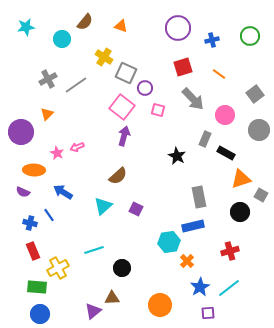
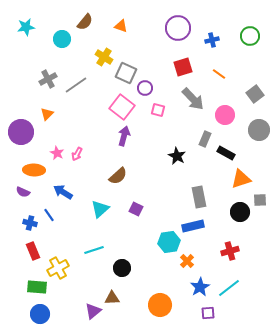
pink arrow at (77, 147): moved 7 px down; rotated 40 degrees counterclockwise
gray square at (261, 195): moved 1 px left, 5 px down; rotated 32 degrees counterclockwise
cyan triangle at (103, 206): moved 3 px left, 3 px down
